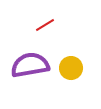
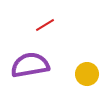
yellow circle: moved 16 px right, 6 px down
